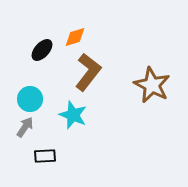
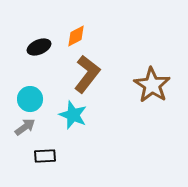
orange diamond: moved 1 px right, 1 px up; rotated 10 degrees counterclockwise
black ellipse: moved 3 px left, 3 px up; rotated 25 degrees clockwise
brown L-shape: moved 1 px left, 2 px down
brown star: rotated 6 degrees clockwise
gray arrow: rotated 20 degrees clockwise
